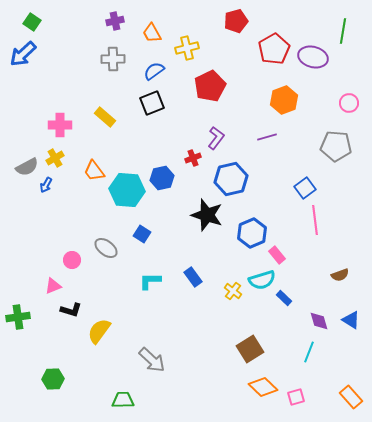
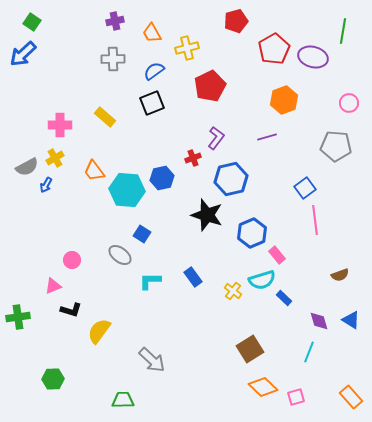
gray ellipse at (106, 248): moved 14 px right, 7 px down
